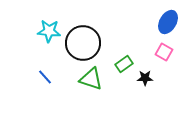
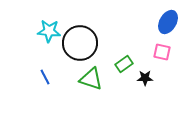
black circle: moved 3 px left
pink square: moved 2 px left; rotated 18 degrees counterclockwise
blue line: rotated 14 degrees clockwise
